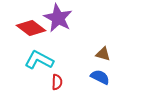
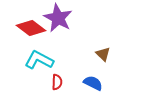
brown triangle: rotated 28 degrees clockwise
blue semicircle: moved 7 px left, 6 px down
